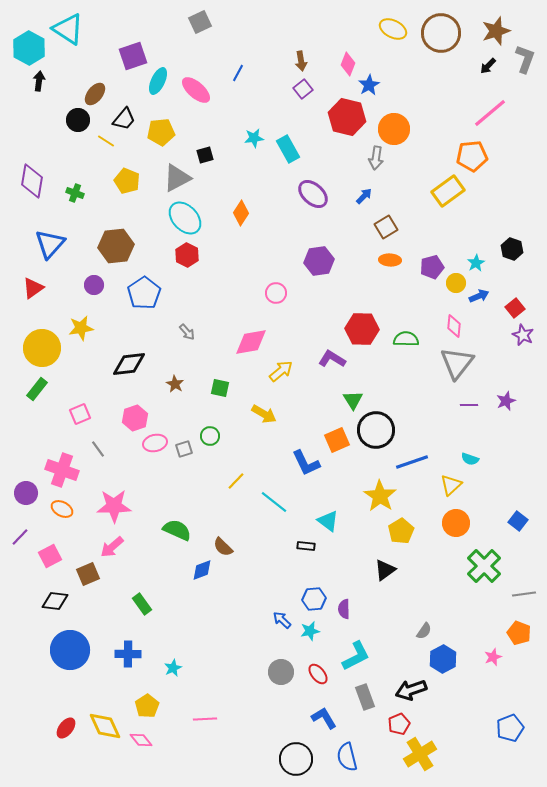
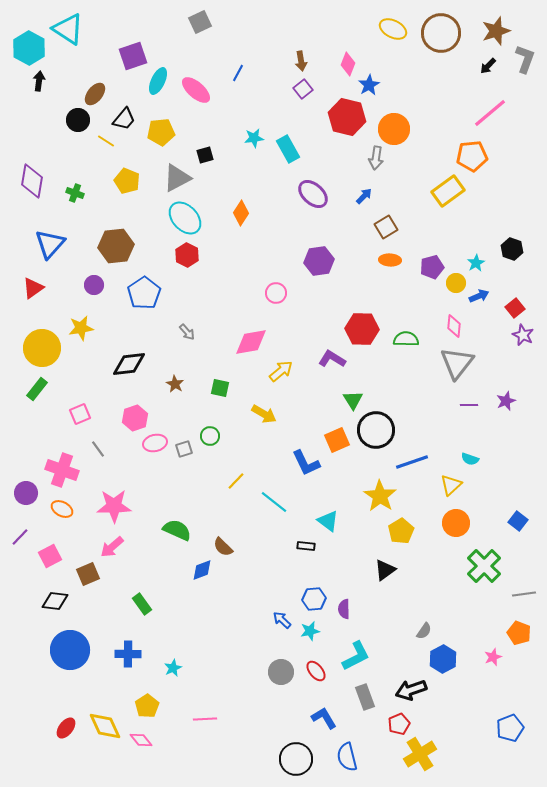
red ellipse at (318, 674): moved 2 px left, 3 px up
